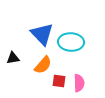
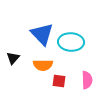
black triangle: rotated 40 degrees counterclockwise
orange semicircle: rotated 48 degrees clockwise
pink semicircle: moved 8 px right, 3 px up
